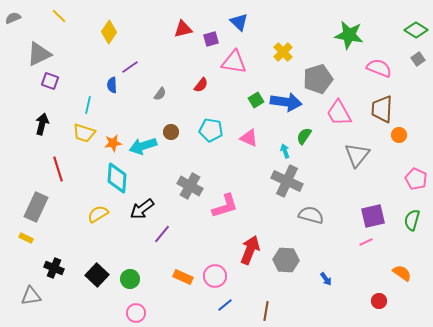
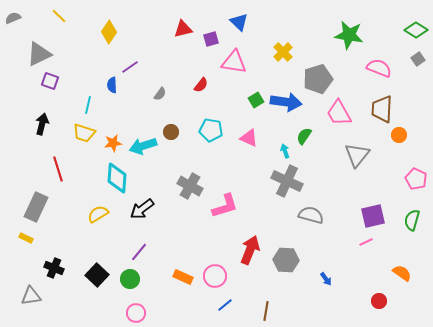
purple line at (162, 234): moved 23 px left, 18 px down
